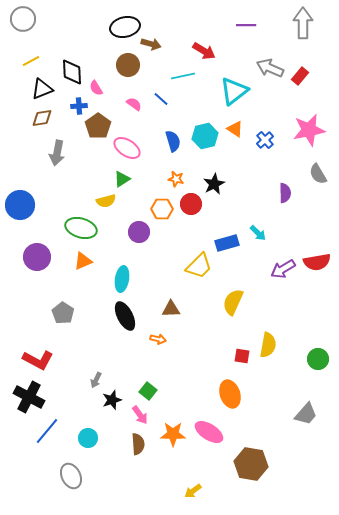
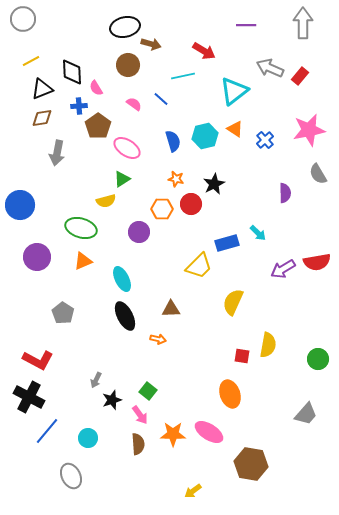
cyan ellipse at (122, 279): rotated 35 degrees counterclockwise
